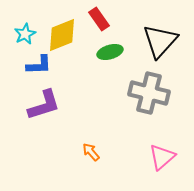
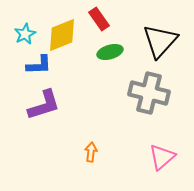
orange arrow: rotated 48 degrees clockwise
